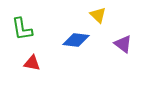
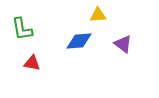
yellow triangle: rotated 48 degrees counterclockwise
blue diamond: moved 3 px right, 1 px down; rotated 12 degrees counterclockwise
